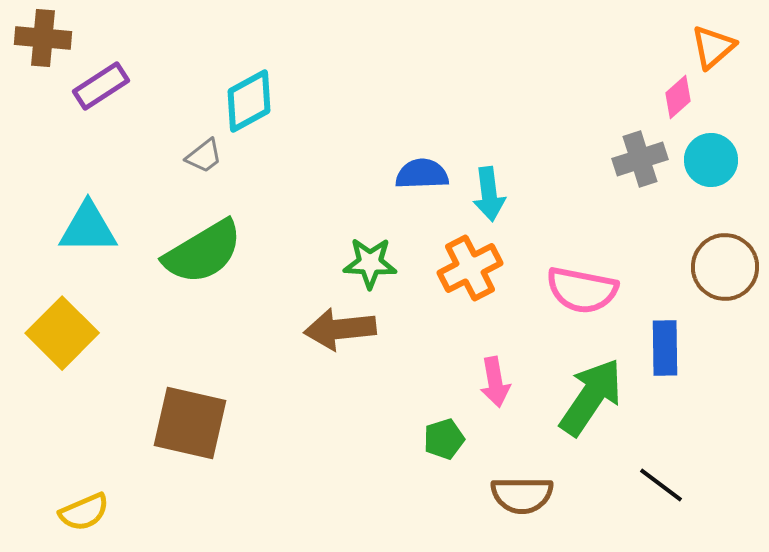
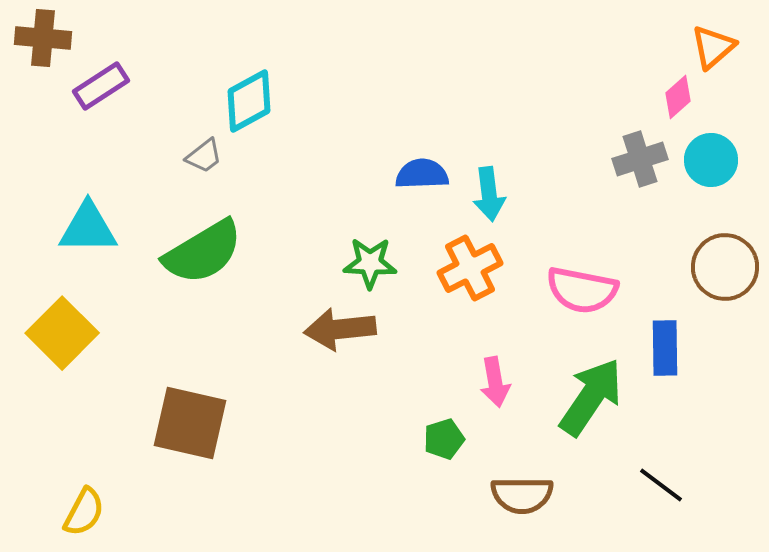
yellow semicircle: rotated 39 degrees counterclockwise
